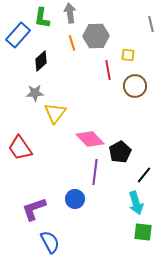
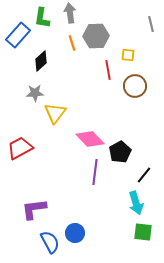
red trapezoid: rotated 96 degrees clockwise
blue circle: moved 34 px down
purple L-shape: rotated 12 degrees clockwise
